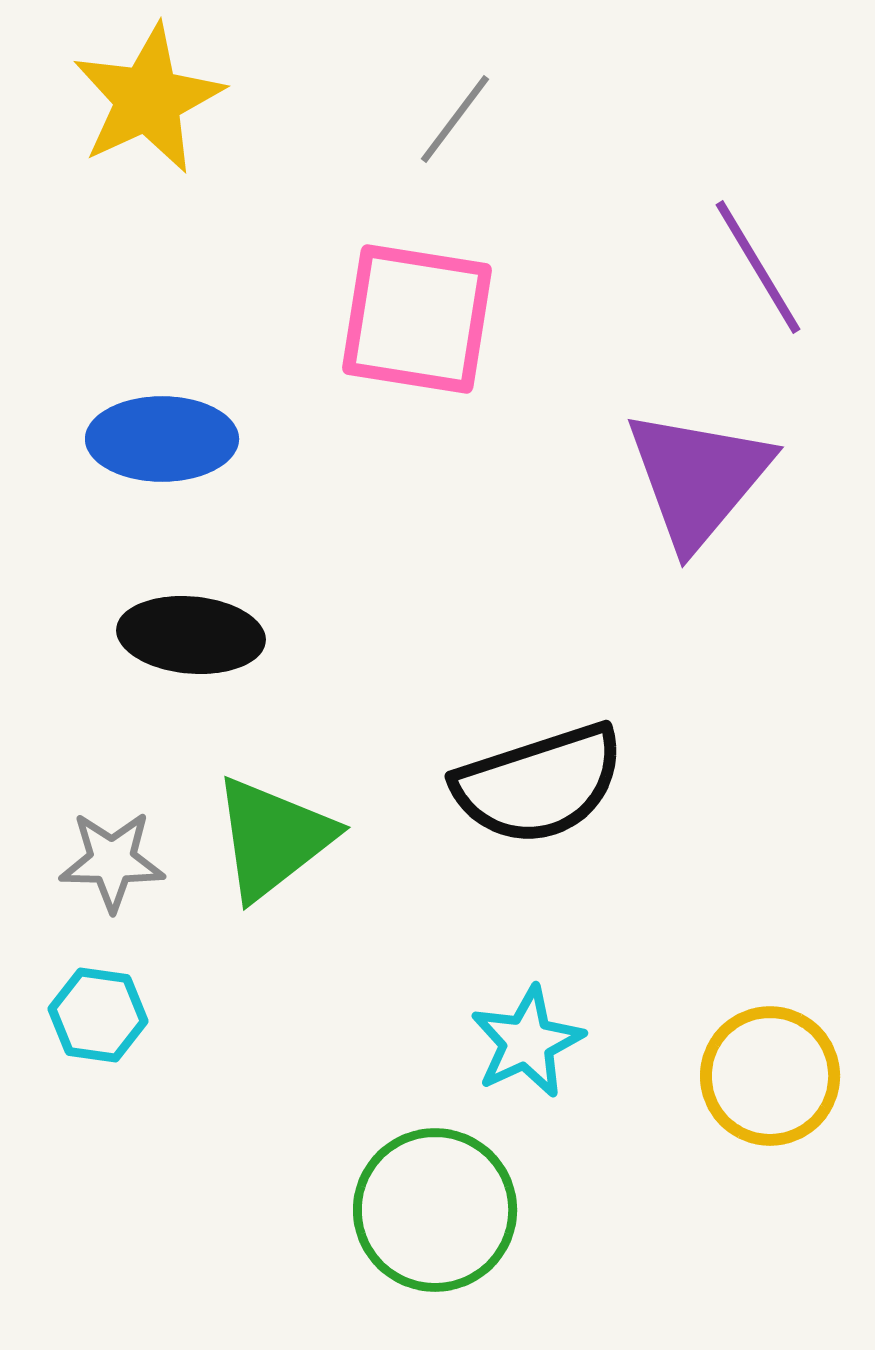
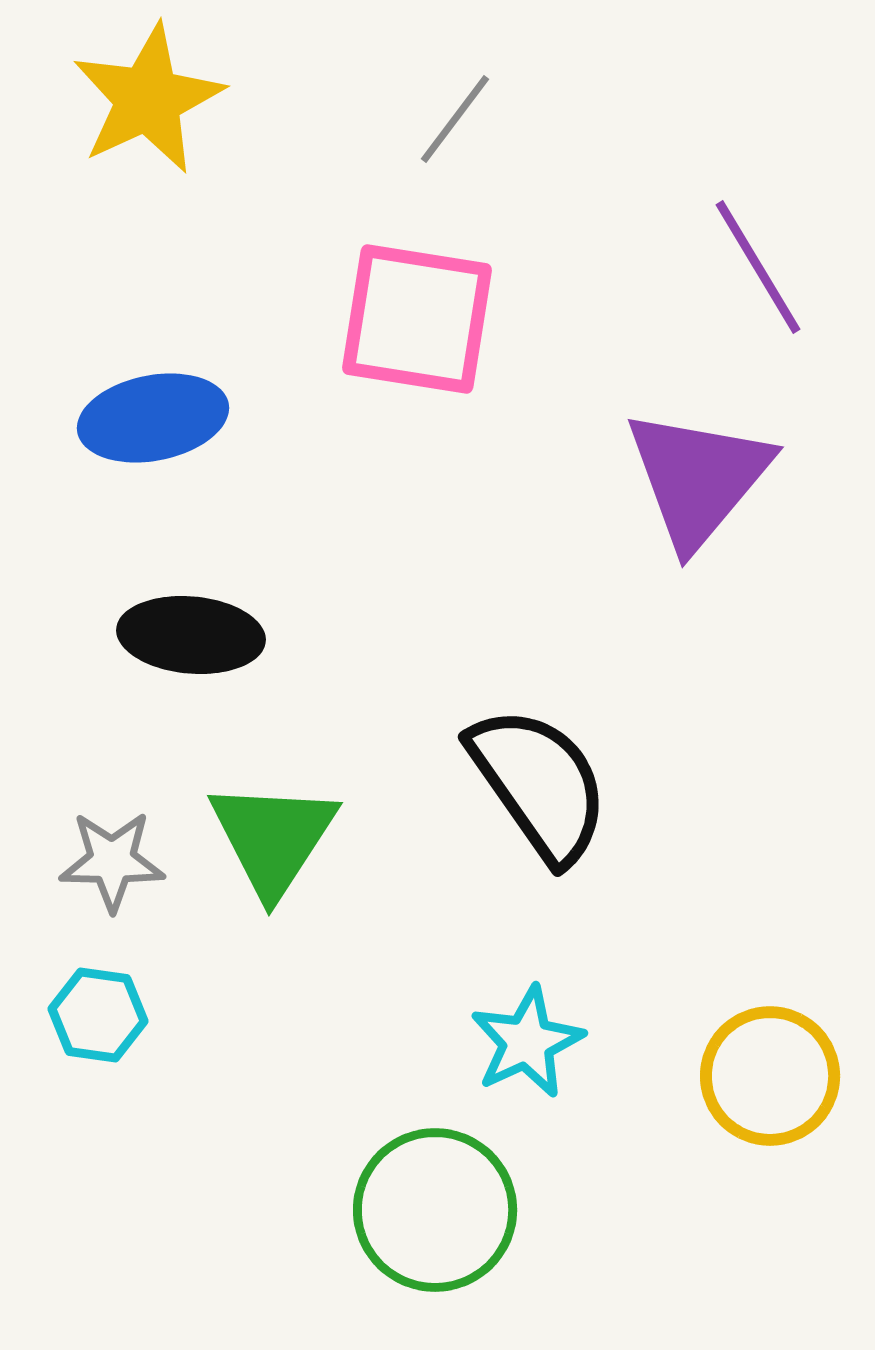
blue ellipse: moved 9 px left, 21 px up; rotated 11 degrees counterclockwise
black semicircle: rotated 107 degrees counterclockwise
green triangle: rotated 19 degrees counterclockwise
